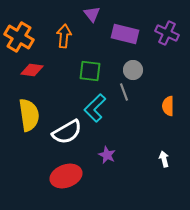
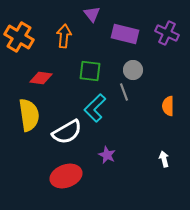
red diamond: moved 9 px right, 8 px down
